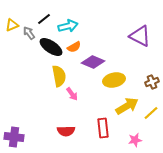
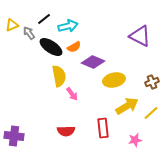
purple cross: moved 1 px up
